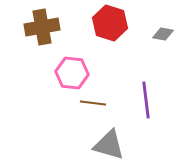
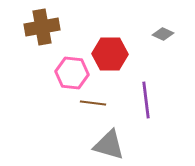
red hexagon: moved 31 px down; rotated 16 degrees counterclockwise
gray diamond: rotated 15 degrees clockwise
